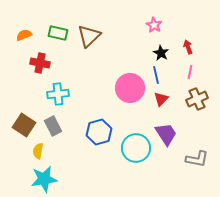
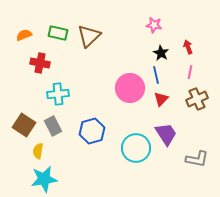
pink star: rotated 21 degrees counterclockwise
blue hexagon: moved 7 px left, 1 px up
